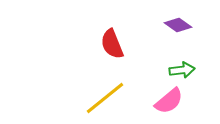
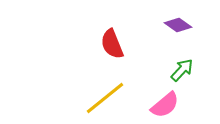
green arrow: rotated 40 degrees counterclockwise
pink semicircle: moved 4 px left, 4 px down
